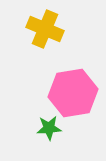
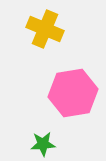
green star: moved 6 px left, 16 px down
